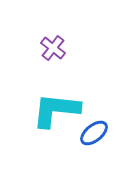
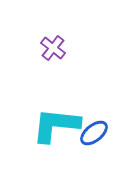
cyan L-shape: moved 15 px down
